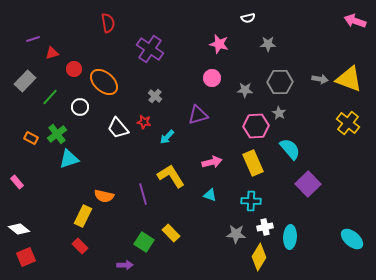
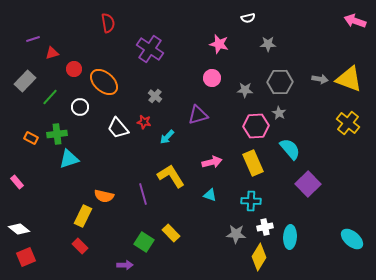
green cross at (57, 134): rotated 30 degrees clockwise
